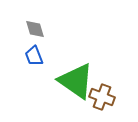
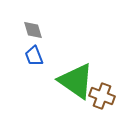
gray diamond: moved 2 px left, 1 px down
brown cross: moved 1 px up
